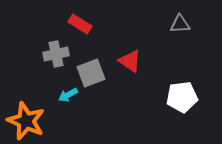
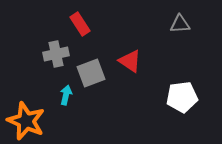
red rectangle: rotated 25 degrees clockwise
cyan arrow: moved 2 px left; rotated 132 degrees clockwise
